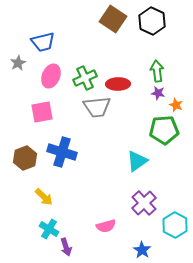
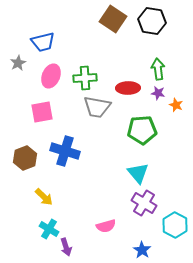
black hexagon: rotated 16 degrees counterclockwise
green arrow: moved 1 px right, 2 px up
green cross: rotated 20 degrees clockwise
red ellipse: moved 10 px right, 4 px down
gray trapezoid: rotated 16 degrees clockwise
green pentagon: moved 22 px left
blue cross: moved 3 px right, 1 px up
cyan triangle: moved 1 px right, 12 px down; rotated 35 degrees counterclockwise
purple cross: rotated 15 degrees counterclockwise
